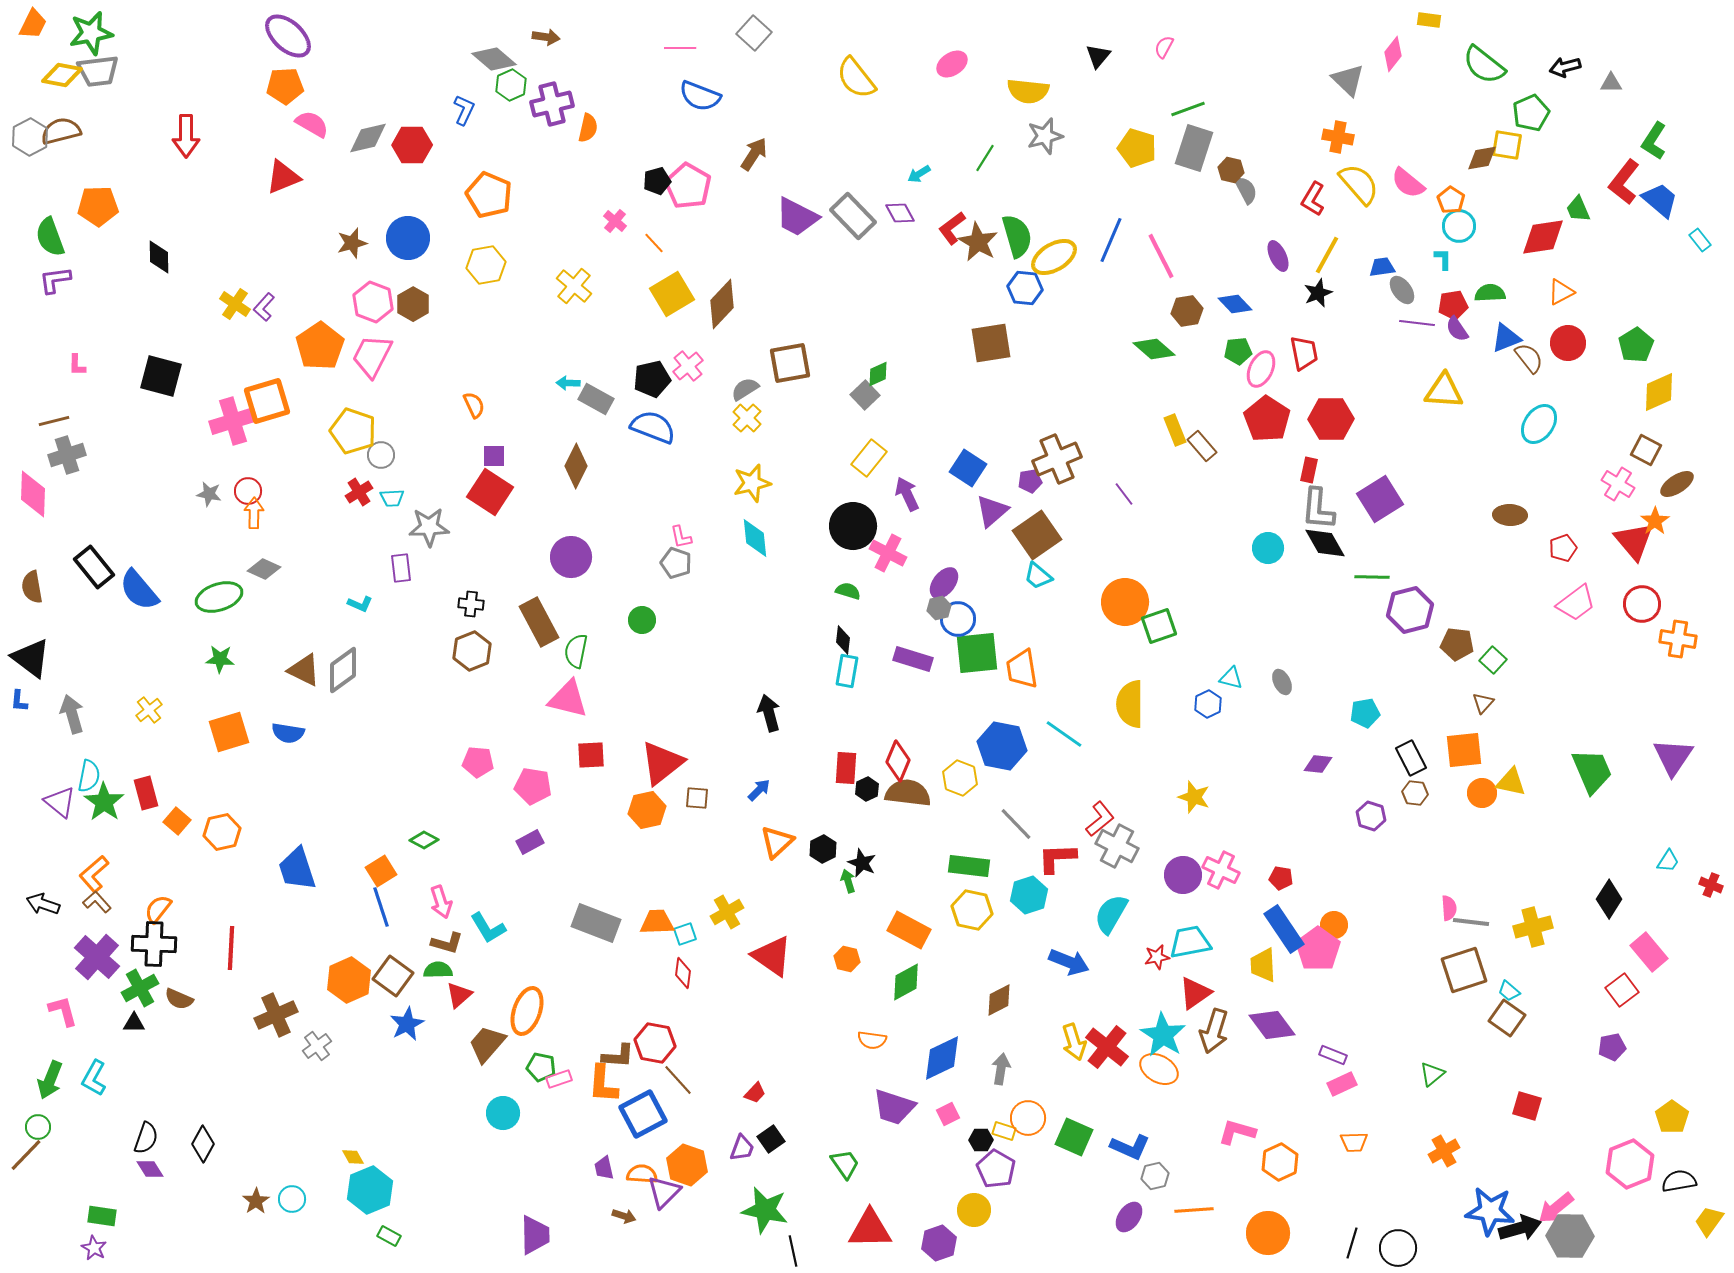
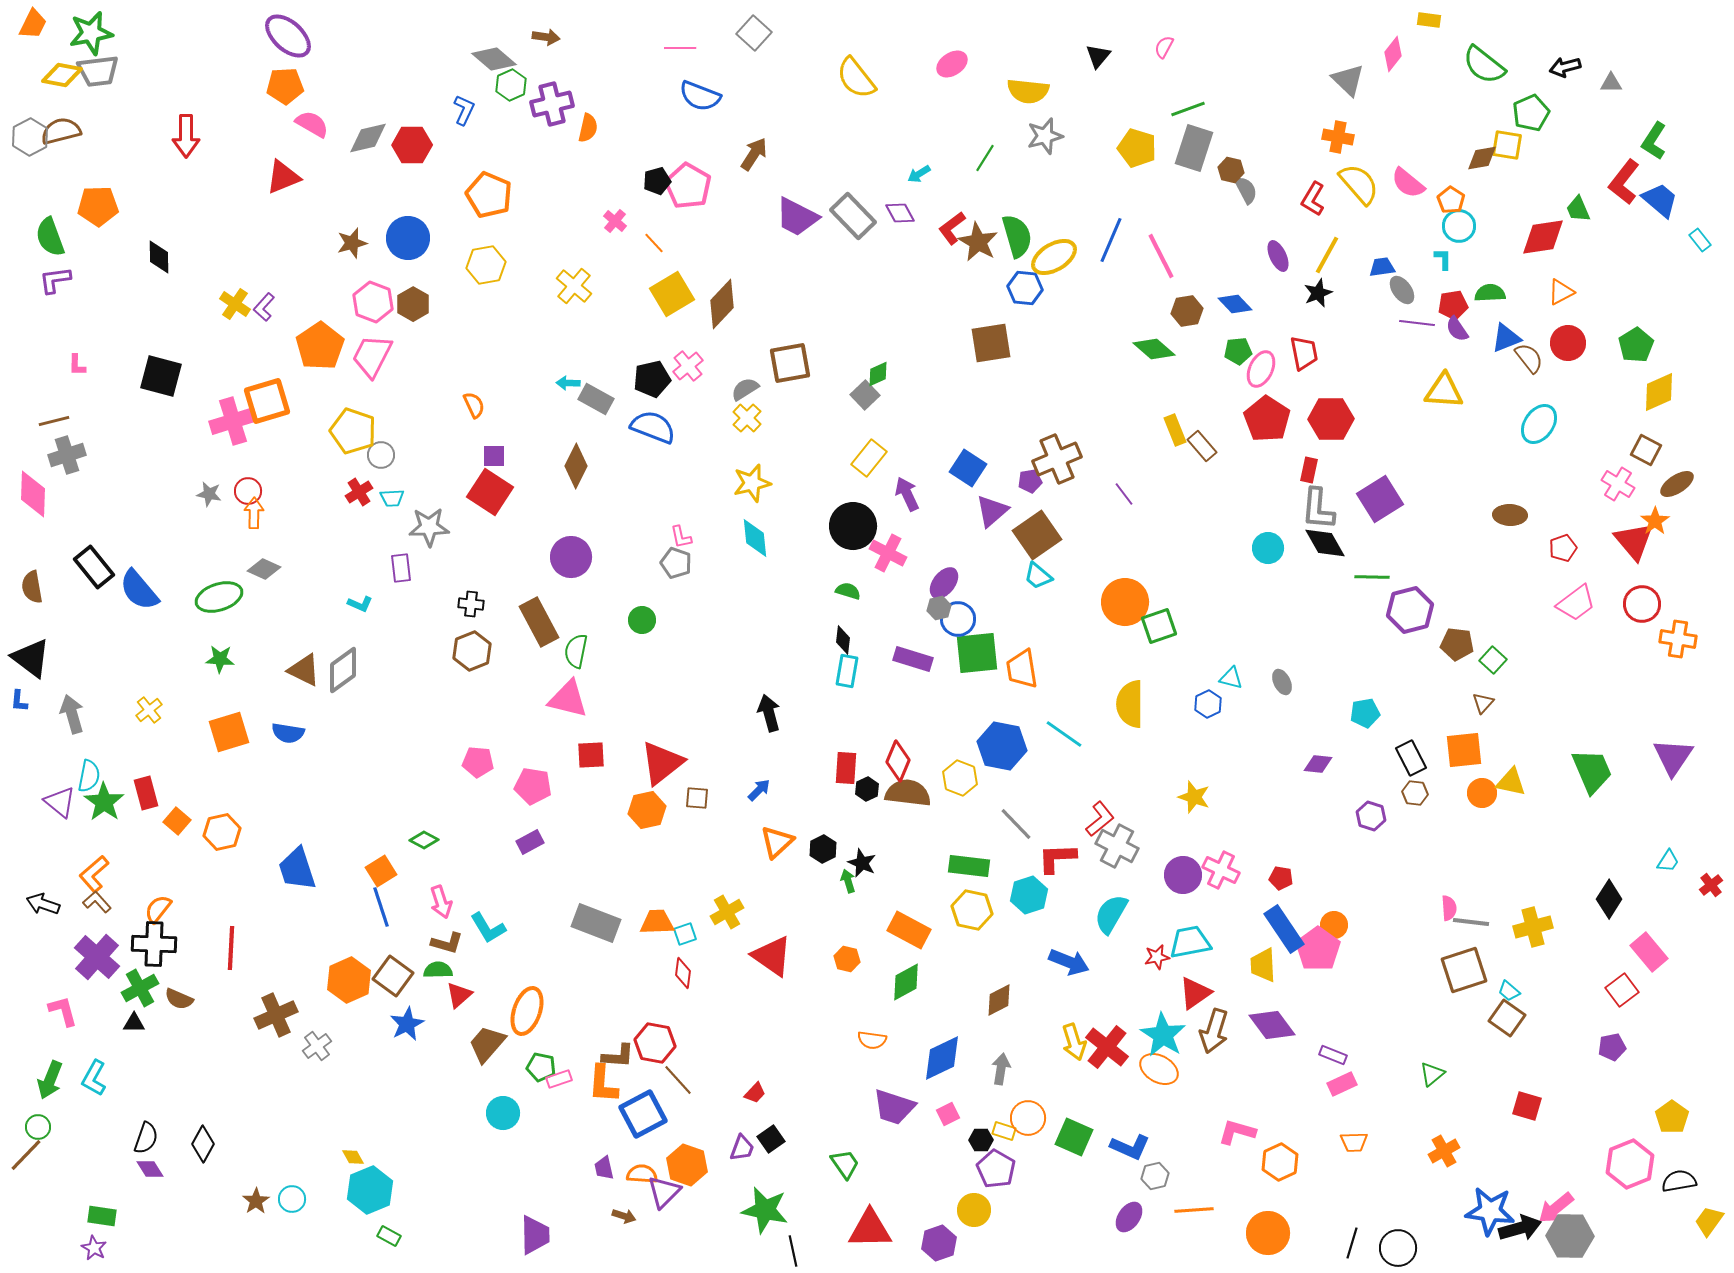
red cross at (1711, 885): rotated 30 degrees clockwise
